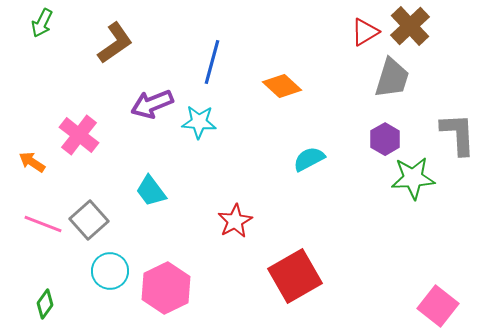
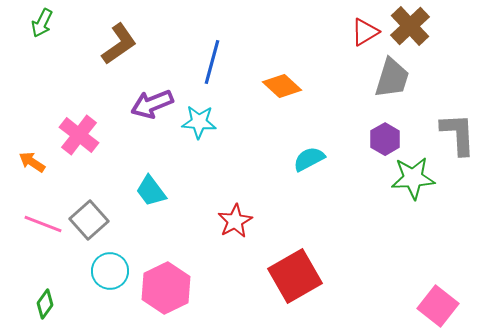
brown L-shape: moved 4 px right, 1 px down
